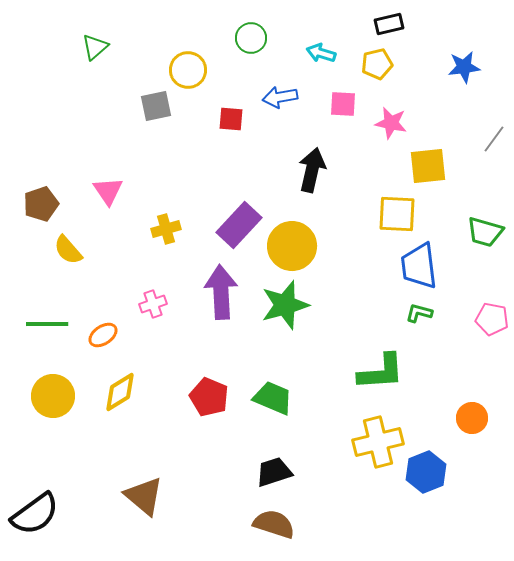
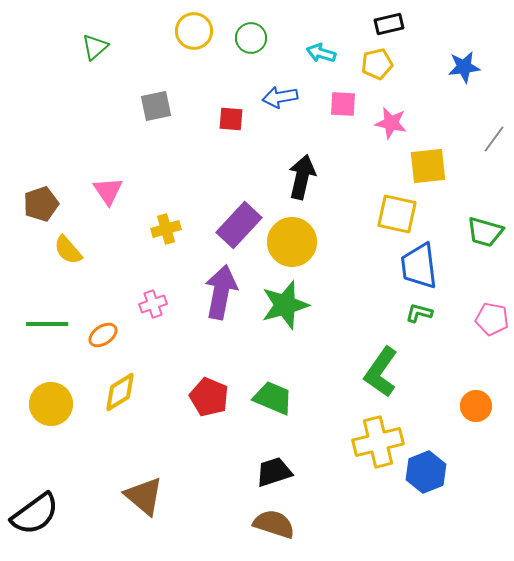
yellow circle at (188, 70): moved 6 px right, 39 px up
black arrow at (312, 170): moved 10 px left, 7 px down
yellow square at (397, 214): rotated 9 degrees clockwise
yellow circle at (292, 246): moved 4 px up
purple arrow at (221, 292): rotated 14 degrees clockwise
green L-shape at (381, 372): rotated 129 degrees clockwise
yellow circle at (53, 396): moved 2 px left, 8 px down
orange circle at (472, 418): moved 4 px right, 12 px up
